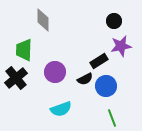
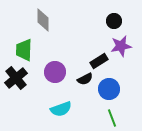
blue circle: moved 3 px right, 3 px down
